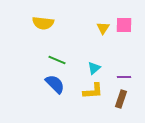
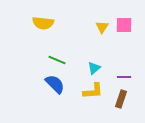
yellow triangle: moved 1 px left, 1 px up
